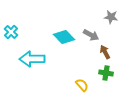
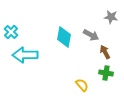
cyan diamond: rotated 55 degrees clockwise
cyan arrow: moved 7 px left, 4 px up
